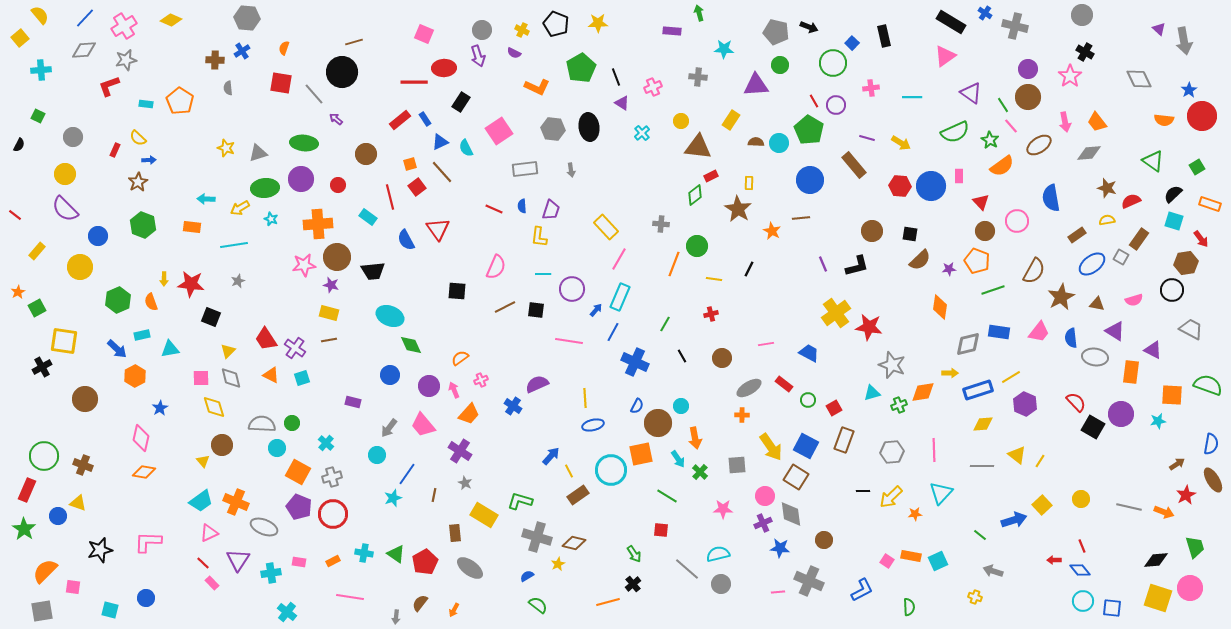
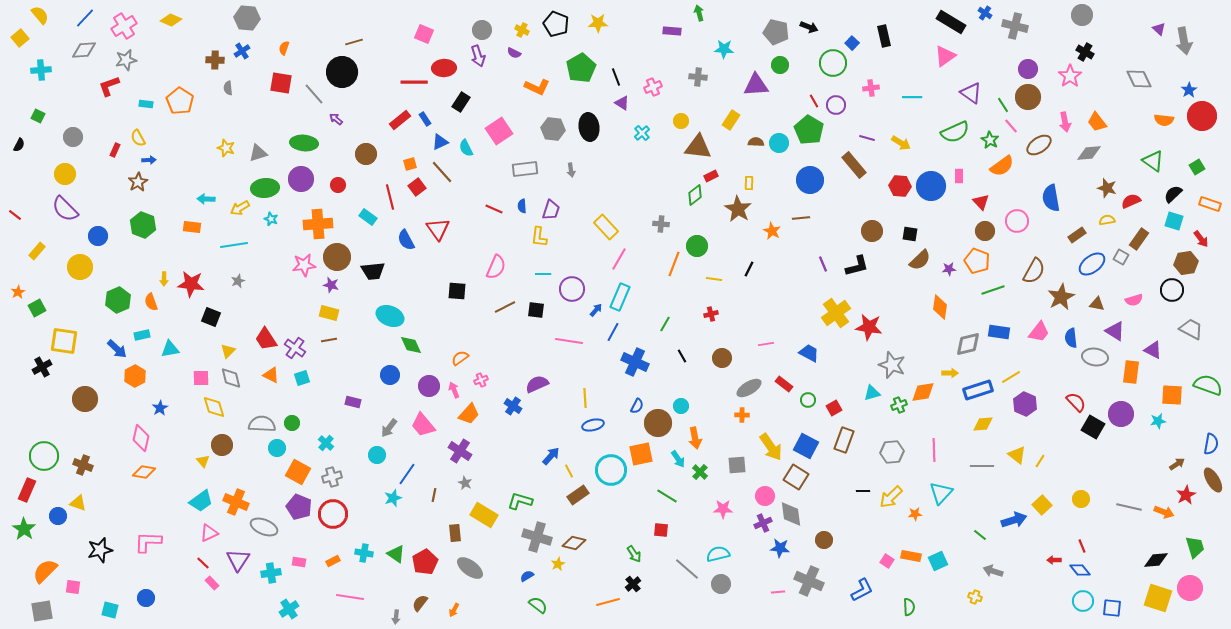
yellow semicircle at (138, 138): rotated 18 degrees clockwise
cyan cross at (287, 612): moved 2 px right, 3 px up; rotated 18 degrees clockwise
